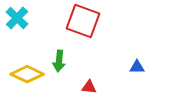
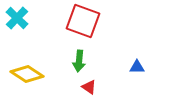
green arrow: moved 20 px right
yellow diamond: rotated 8 degrees clockwise
red triangle: rotated 28 degrees clockwise
